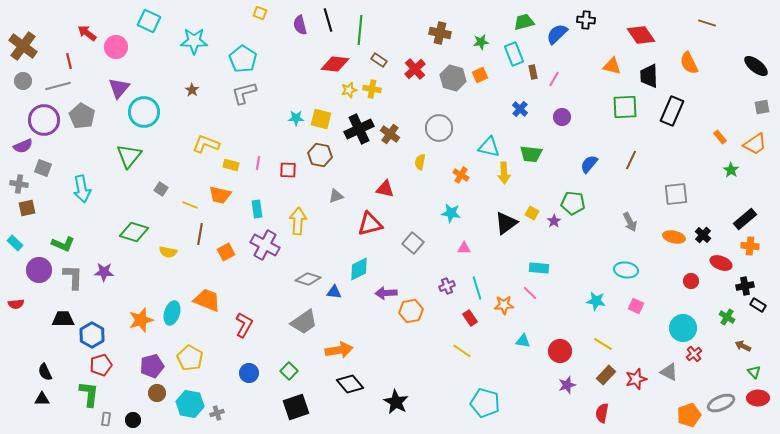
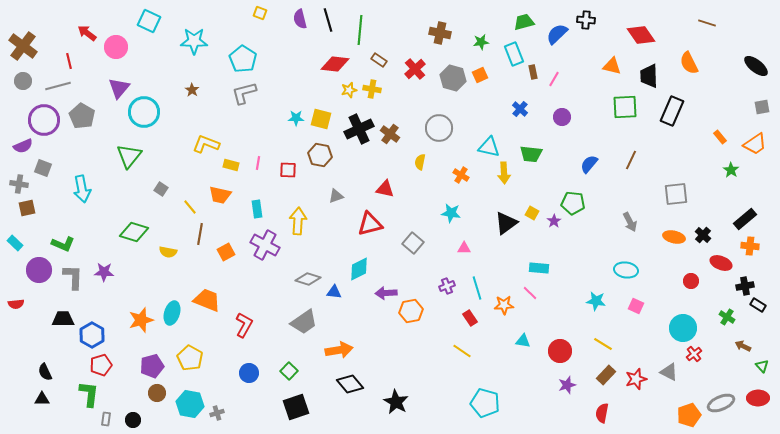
purple semicircle at (300, 25): moved 6 px up
yellow line at (190, 205): moved 2 px down; rotated 28 degrees clockwise
green triangle at (754, 372): moved 8 px right, 6 px up
